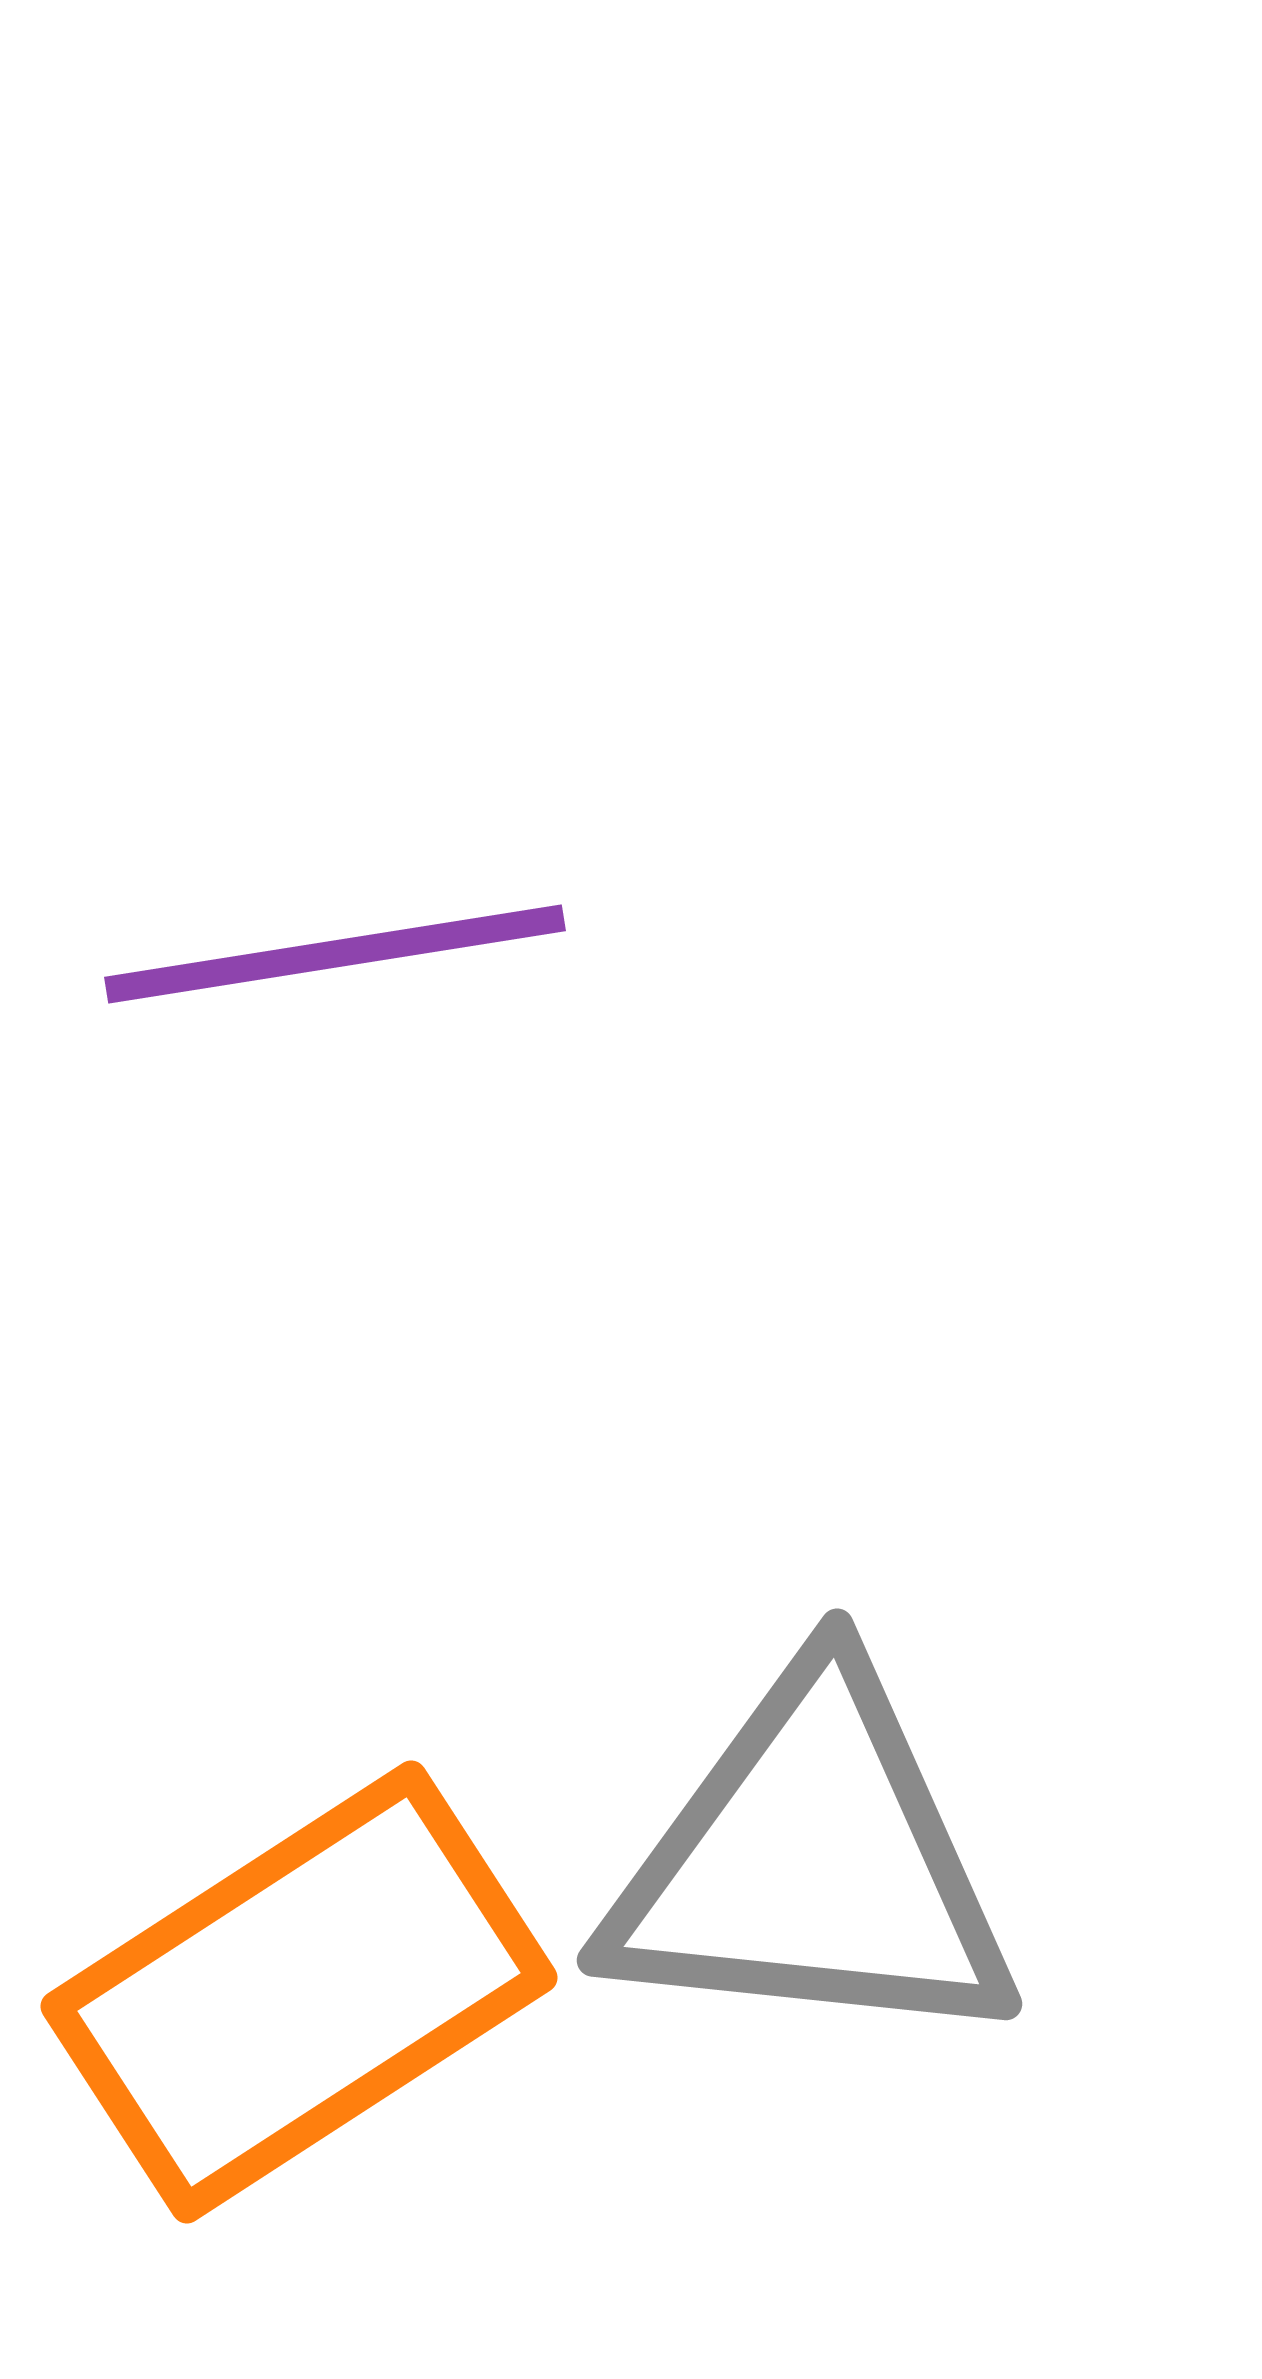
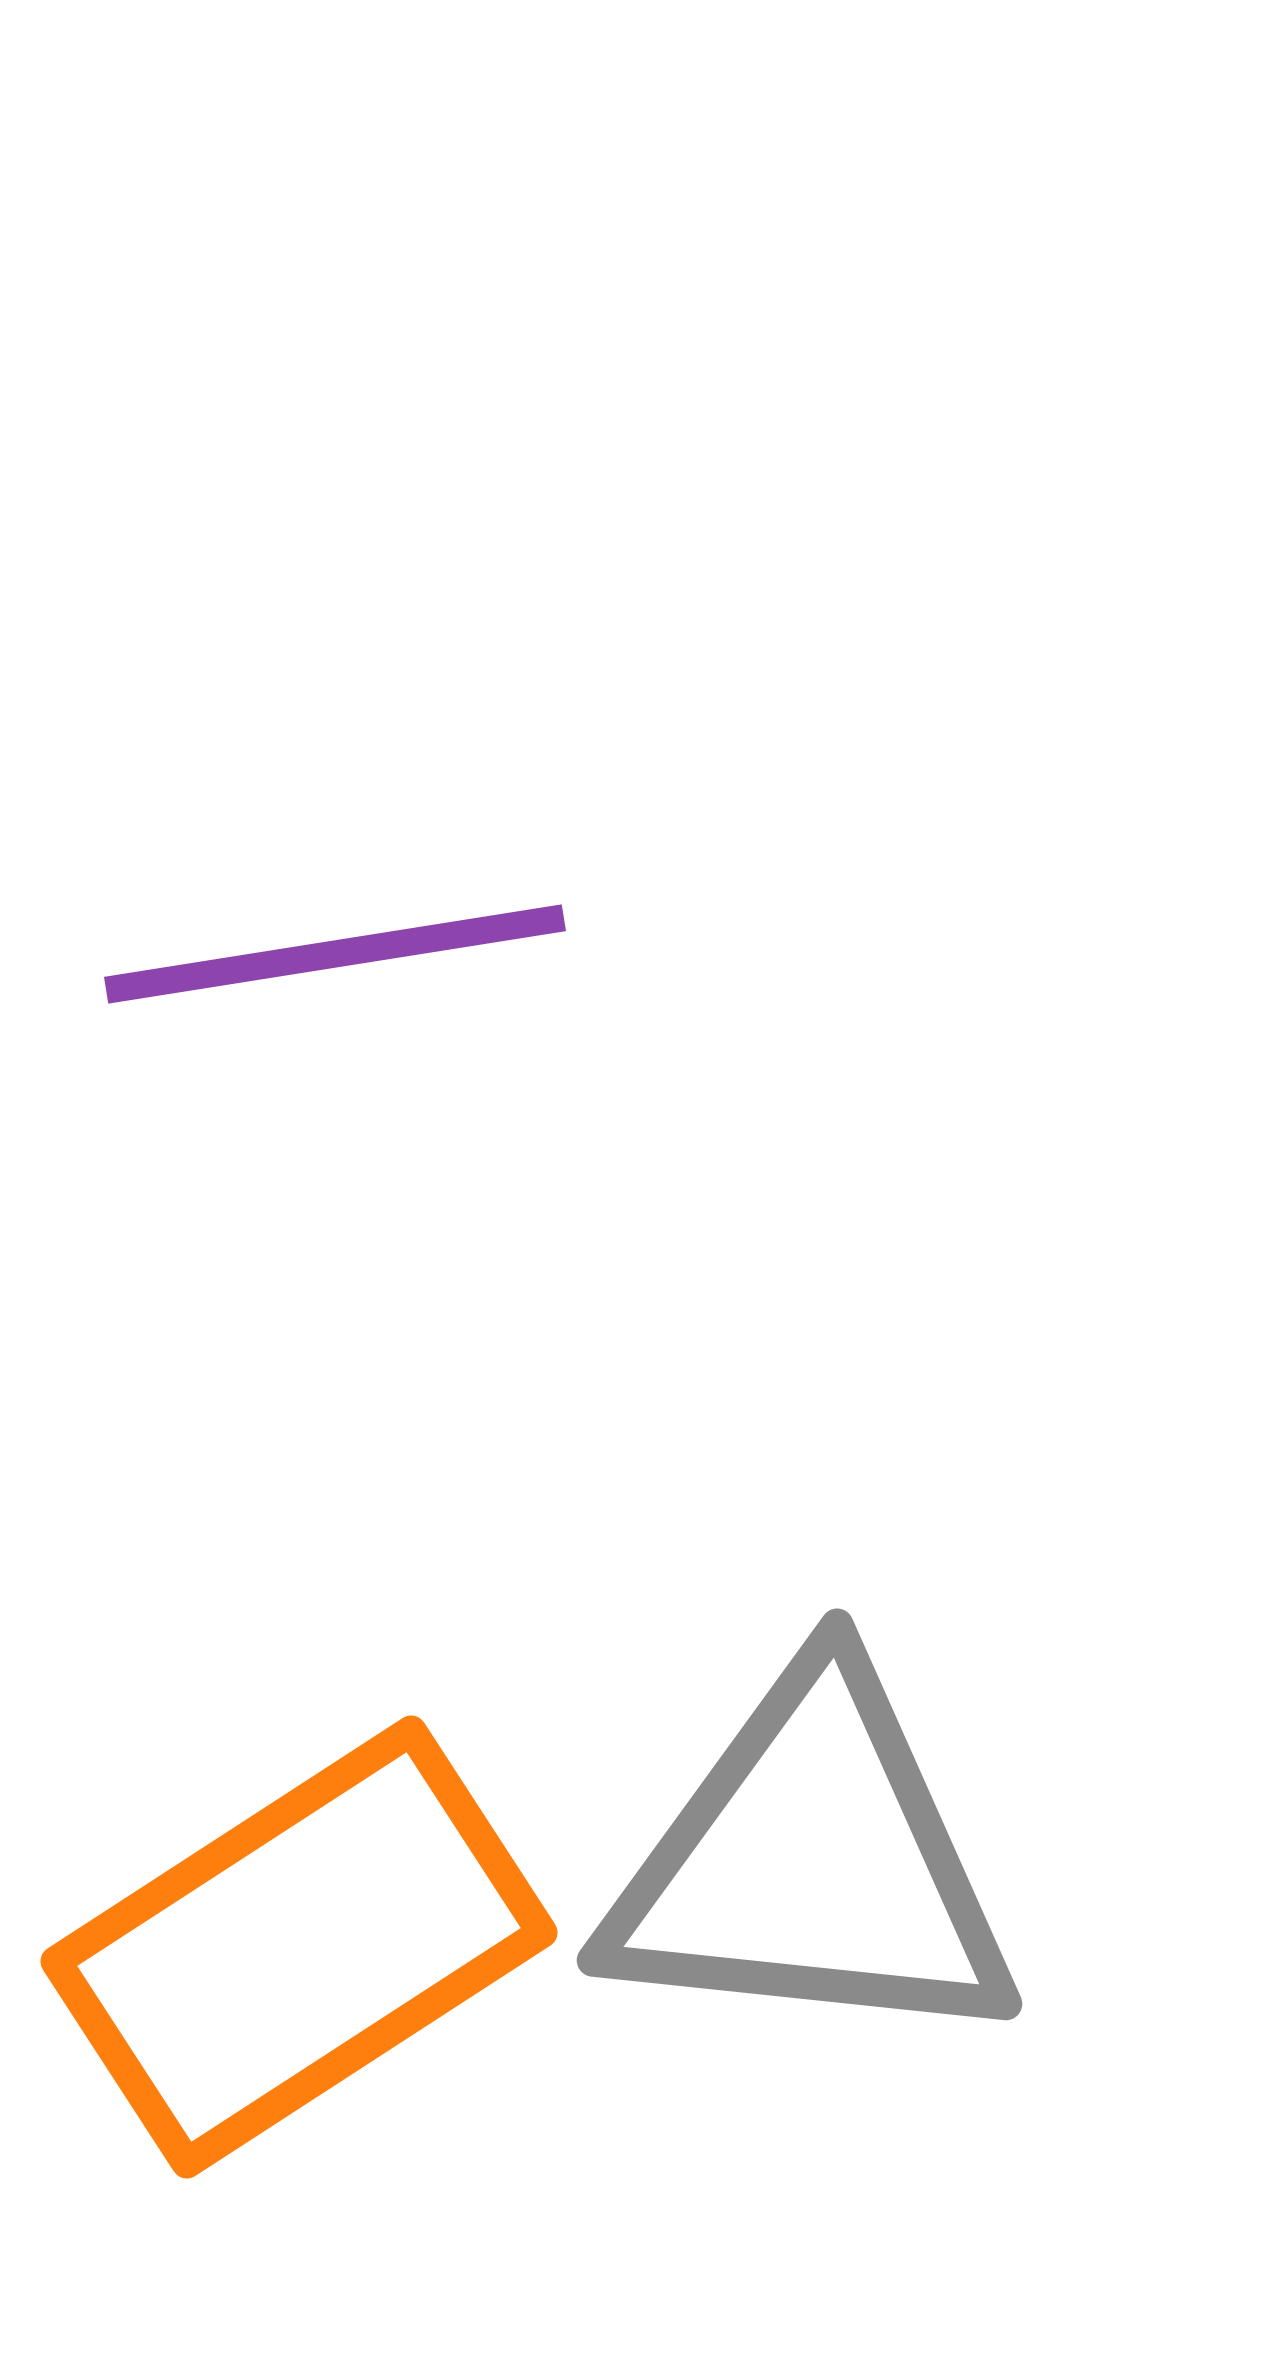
orange rectangle: moved 45 px up
